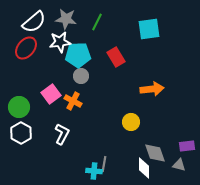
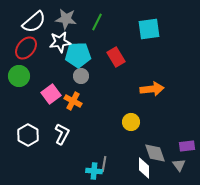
green circle: moved 31 px up
white hexagon: moved 7 px right, 2 px down
gray triangle: rotated 40 degrees clockwise
